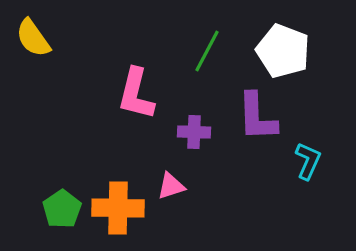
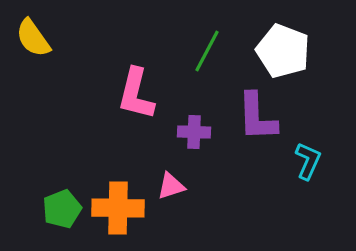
green pentagon: rotated 12 degrees clockwise
